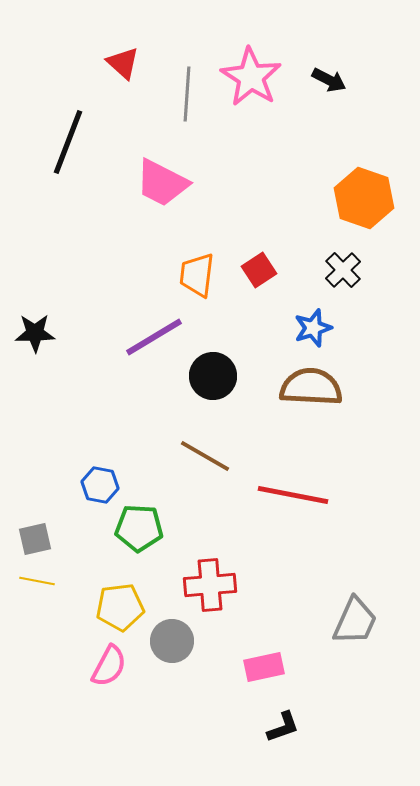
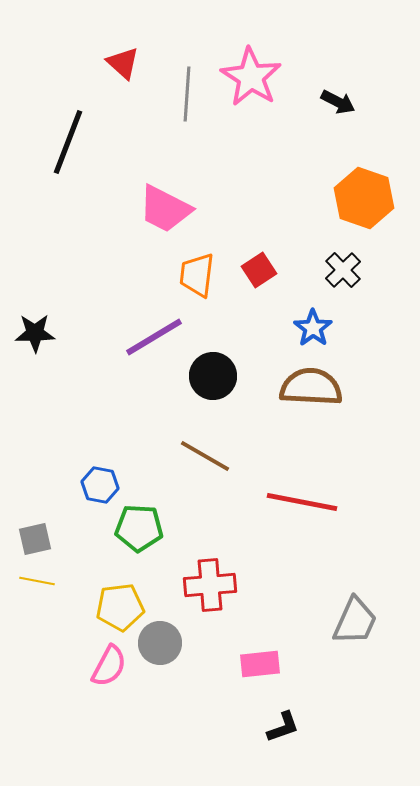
black arrow: moved 9 px right, 22 px down
pink trapezoid: moved 3 px right, 26 px down
blue star: rotated 18 degrees counterclockwise
red line: moved 9 px right, 7 px down
gray circle: moved 12 px left, 2 px down
pink rectangle: moved 4 px left, 3 px up; rotated 6 degrees clockwise
